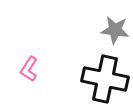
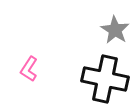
gray star: rotated 24 degrees clockwise
